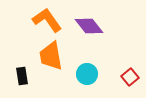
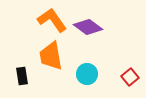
orange L-shape: moved 5 px right
purple diamond: moved 1 px left, 1 px down; rotated 16 degrees counterclockwise
